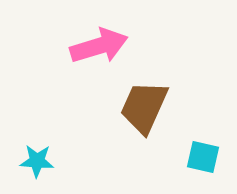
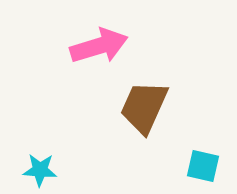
cyan square: moved 9 px down
cyan star: moved 3 px right, 9 px down
